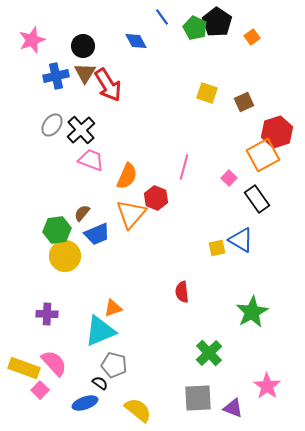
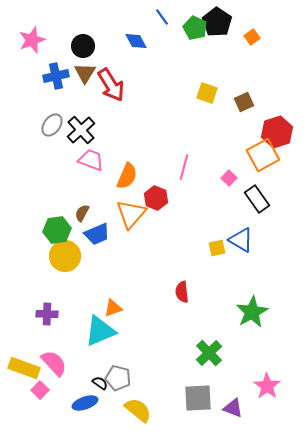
red arrow at (108, 85): moved 3 px right
brown semicircle at (82, 213): rotated 12 degrees counterclockwise
gray pentagon at (114, 365): moved 4 px right, 13 px down
